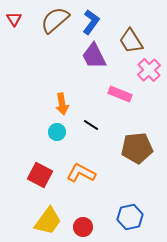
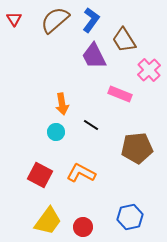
blue L-shape: moved 2 px up
brown trapezoid: moved 7 px left, 1 px up
cyan circle: moved 1 px left
